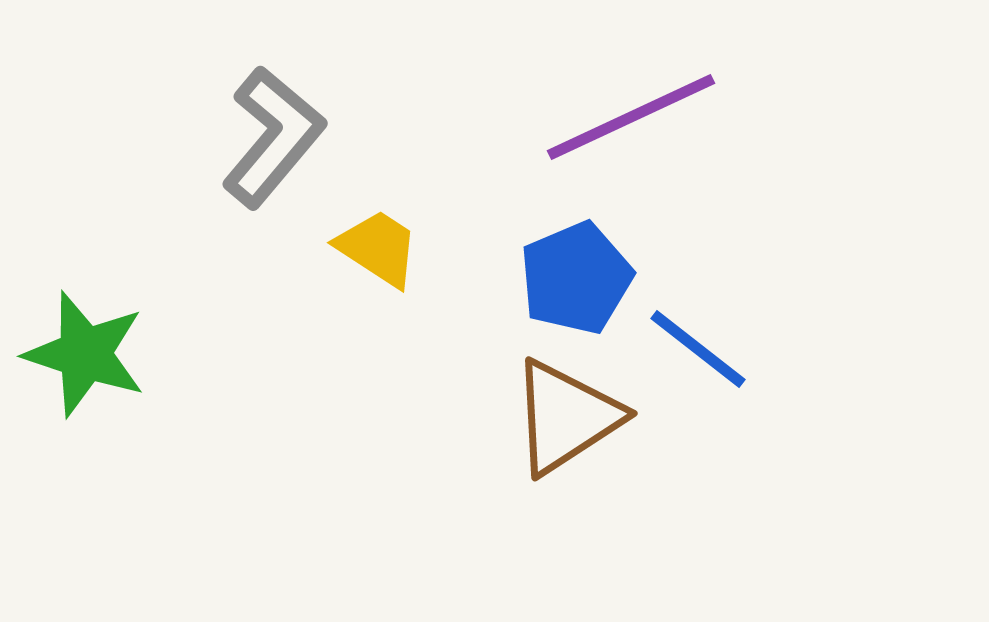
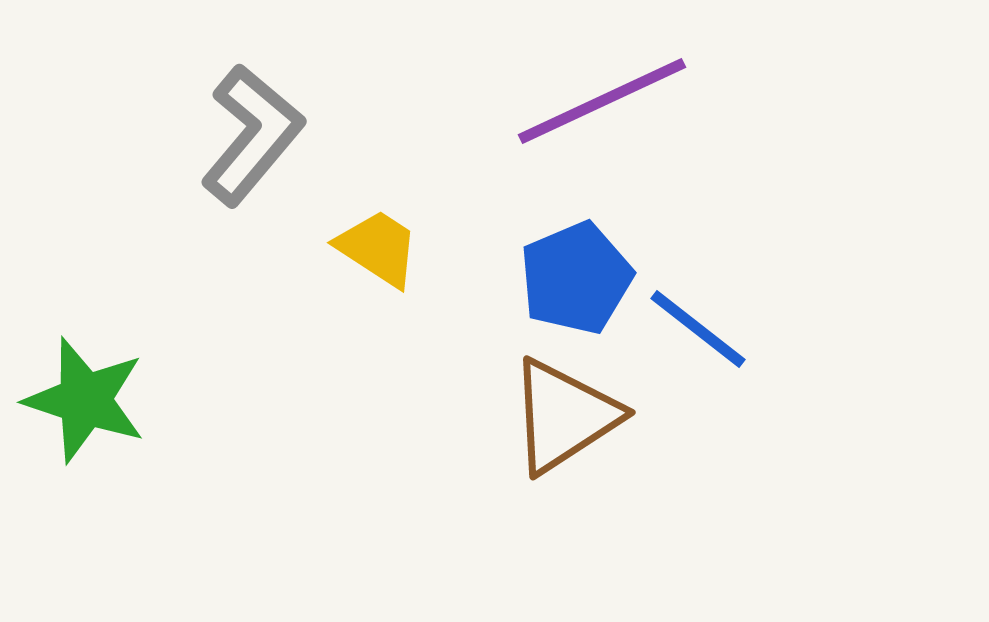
purple line: moved 29 px left, 16 px up
gray L-shape: moved 21 px left, 2 px up
blue line: moved 20 px up
green star: moved 46 px down
brown triangle: moved 2 px left, 1 px up
